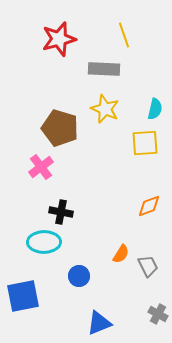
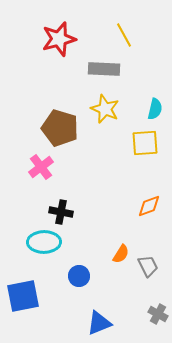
yellow line: rotated 10 degrees counterclockwise
